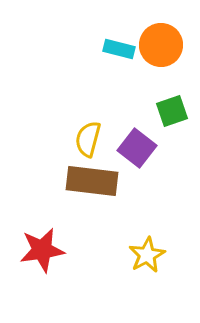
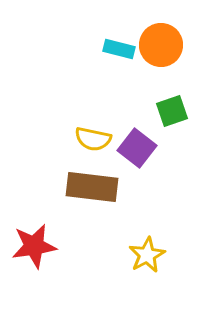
yellow semicircle: moved 5 px right; rotated 93 degrees counterclockwise
brown rectangle: moved 6 px down
red star: moved 8 px left, 4 px up
